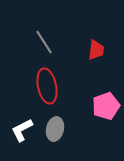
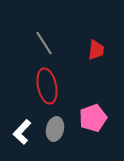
gray line: moved 1 px down
pink pentagon: moved 13 px left, 12 px down
white L-shape: moved 2 px down; rotated 20 degrees counterclockwise
